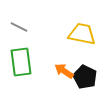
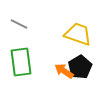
gray line: moved 3 px up
yellow trapezoid: moved 4 px left; rotated 8 degrees clockwise
black pentagon: moved 5 px left, 10 px up; rotated 15 degrees clockwise
